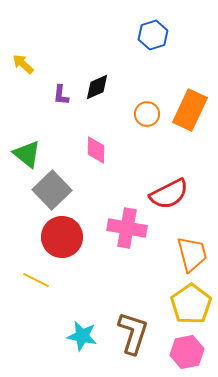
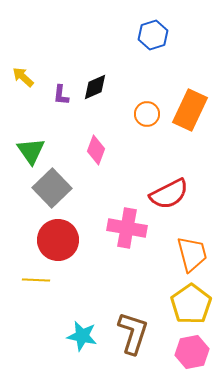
yellow arrow: moved 13 px down
black diamond: moved 2 px left
pink diamond: rotated 20 degrees clockwise
green triangle: moved 4 px right, 3 px up; rotated 16 degrees clockwise
gray square: moved 2 px up
red circle: moved 4 px left, 3 px down
yellow line: rotated 24 degrees counterclockwise
pink hexagon: moved 5 px right
